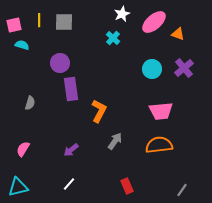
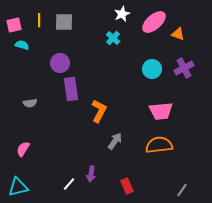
purple cross: rotated 12 degrees clockwise
gray semicircle: rotated 64 degrees clockwise
purple arrow: moved 20 px right, 24 px down; rotated 42 degrees counterclockwise
